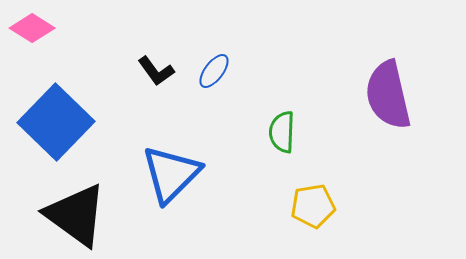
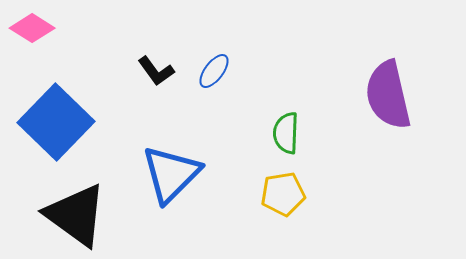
green semicircle: moved 4 px right, 1 px down
yellow pentagon: moved 30 px left, 12 px up
